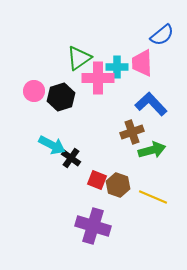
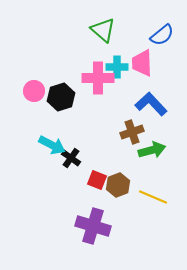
green triangle: moved 24 px right, 28 px up; rotated 44 degrees counterclockwise
brown hexagon: rotated 20 degrees clockwise
